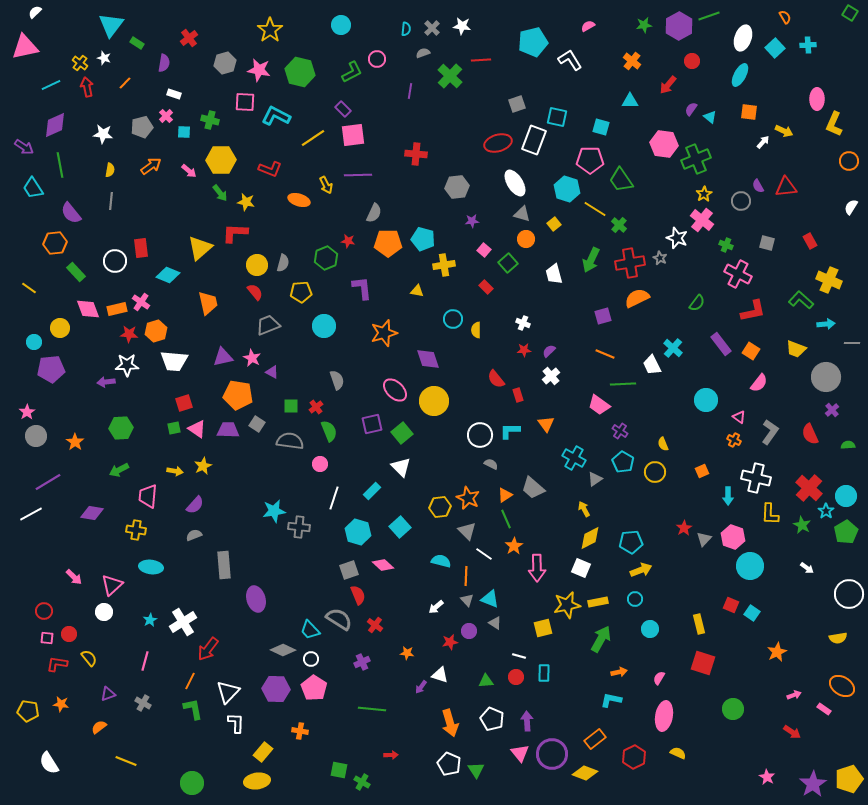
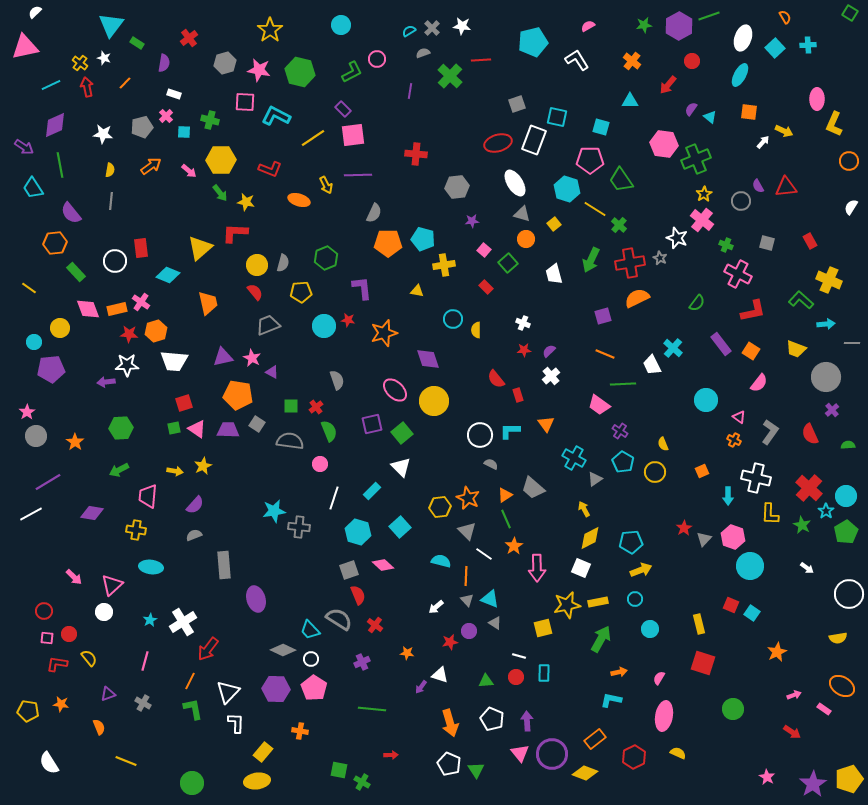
cyan semicircle at (406, 29): moved 3 px right, 2 px down; rotated 128 degrees counterclockwise
white L-shape at (570, 60): moved 7 px right
red star at (348, 241): moved 79 px down
orange semicircle at (99, 727): rotated 105 degrees clockwise
